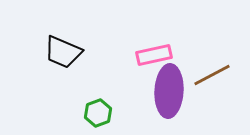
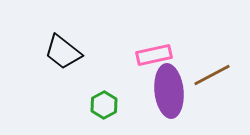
black trapezoid: rotated 15 degrees clockwise
purple ellipse: rotated 9 degrees counterclockwise
green hexagon: moved 6 px right, 8 px up; rotated 8 degrees counterclockwise
